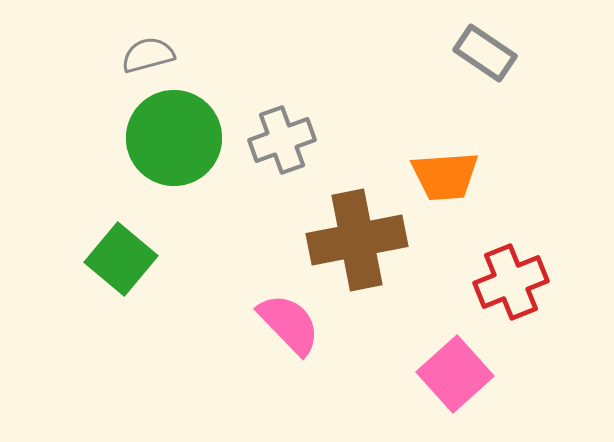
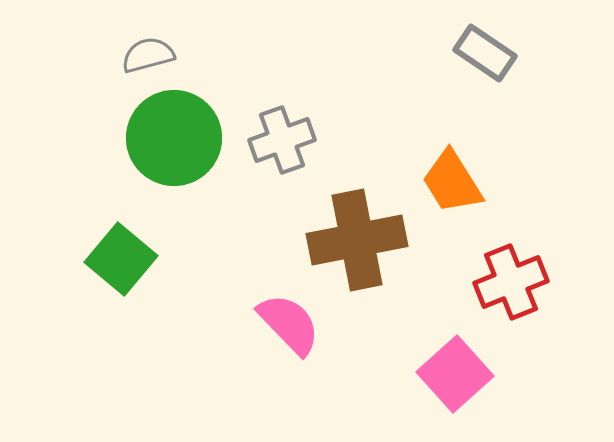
orange trapezoid: moved 7 px right, 6 px down; rotated 62 degrees clockwise
